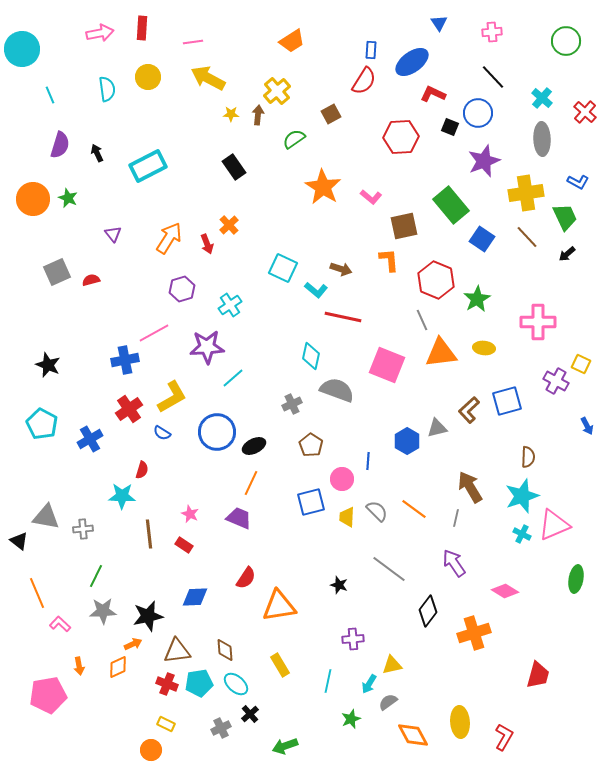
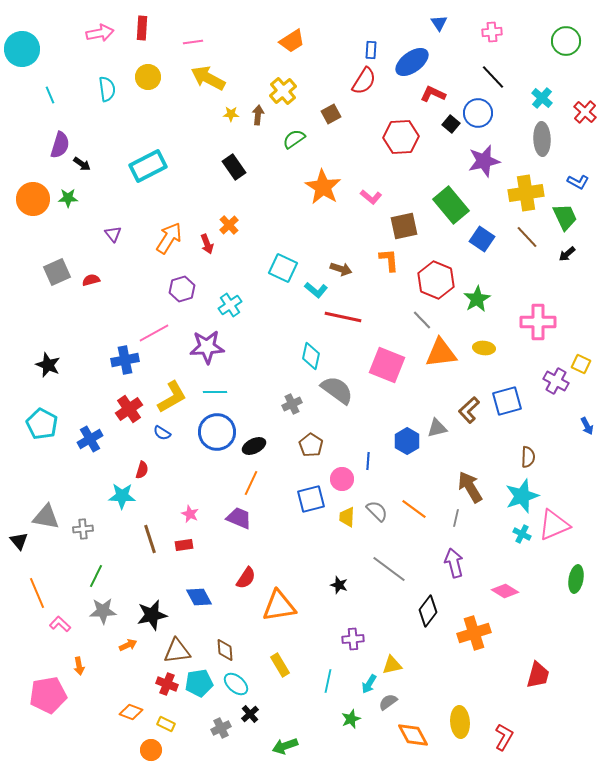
yellow cross at (277, 91): moved 6 px right
black square at (450, 127): moved 1 px right, 3 px up; rotated 18 degrees clockwise
black arrow at (97, 153): moved 15 px left, 11 px down; rotated 150 degrees clockwise
purple star at (484, 161): rotated 8 degrees clockwise
green star at (68, 198): rotated 24 degrees counterclockwise
gray line at (422, 320): rotated 20 degrees counterclockwise
cyan line at (233, 378): moved 18 px left, 14 px down; rotated 40 degrees clockwise
gray semicircle at (337, 390): rotated 16 degrees clockwise
blue square at (311, 502): moved 3 px up
brown line at (149, 534): moved 1 px right, 5 px down; rotated 12 degrees counterclockwise
black triangle at (19, 541): rotated 12 degrees clockwise
red rectangle at (184, 545): rotated 42 degrees counterclockwise
purple arrow at (454, 563): rotated 20 degrees clockwise
blue diamond at (195, 597): moved 4 px right; rotated 64 degrees clockwise
black star at (148, 616): moved 4 px right, 1 px up
orange arrow at (133, 644): moved 5 px left, 1 px down
orange diamond at (118, 667): moved 13 px right, 45 px down; rotated 45 degrees clockwise
